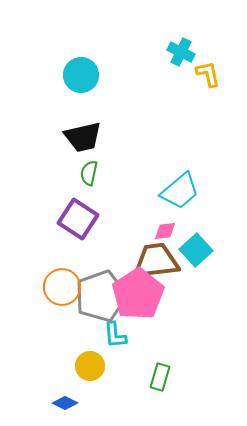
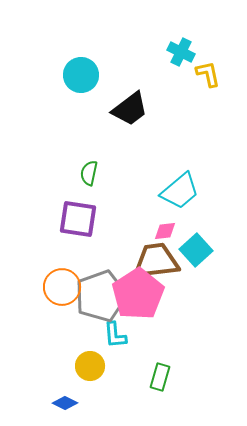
black trapezoid: moved 47 px right, 28 px up; rotated 24 degrees counterclockwise
purple square: rotated 24 degrees counterclockwise
